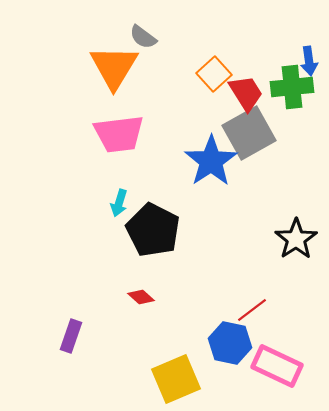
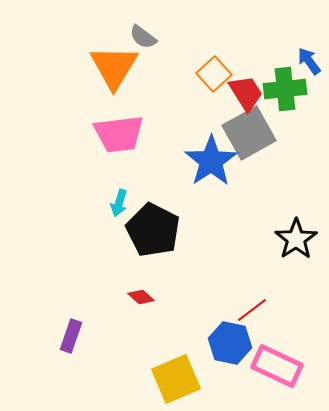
blue arrow: rotated 152 degrees clockwise
green cross: moved 7 px left, 2 px down
